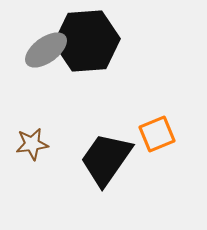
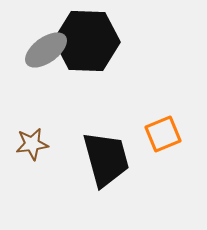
black hexagon: rotated 6 degrees clockwise
orange square: moved 6 px right
black trapezoid: rotated 130 degrees clockwise
